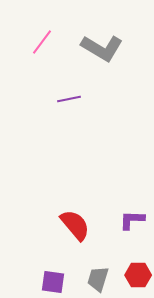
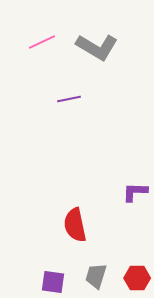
pink line: rotated 28 degrees clockwise
gray L-shape: moved 5 px left, 1 px up
purple L-shape: moved 3 px right, 28 px up
red semicircle: rotated 152 degrees counterclockwise
red hexagon: moved 1 px left, 3 px down
gray trapezoid: moved 2 px left, 3 px up
